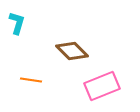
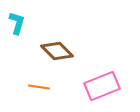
brown diamond: moved 15 px left
orange line: moved 8 px right, 7 px down
